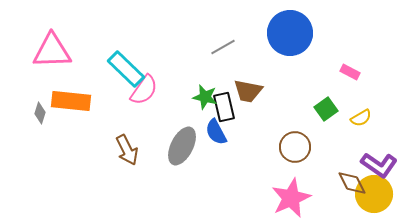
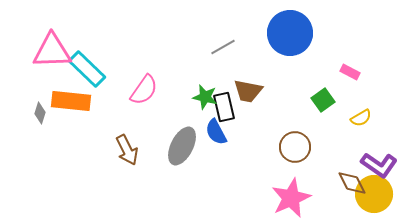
cyan rectangle: moved 39 px left
green square: moved 3 px left, 9 px up
